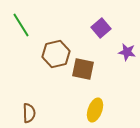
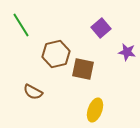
brown semicircle: moved 4 px right, 21 px up; rotated 120 degrees clockwise
